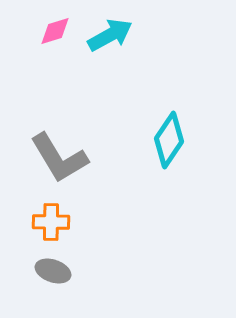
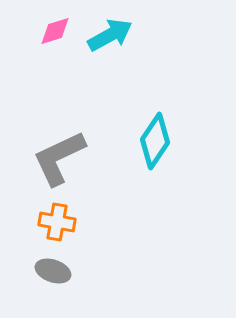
cyan diamond: moved 14 px left, 1 px down
gray L-shape: rotated 96 degrees clockwise
orange cross: moved 6 px right; rotated 9 degrees clockwise
